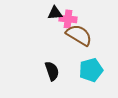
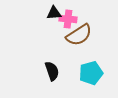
black triangle: moved 1 px left
brown semicircle: rotated 116 degrees clockwise
cyan pentagon: moved 3 px down
